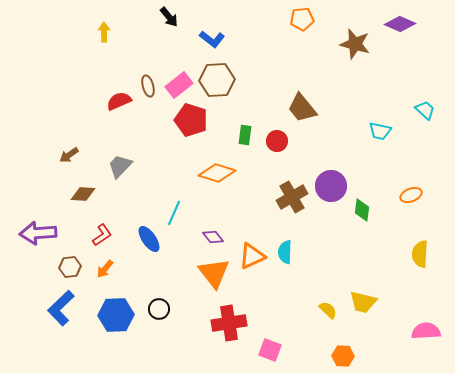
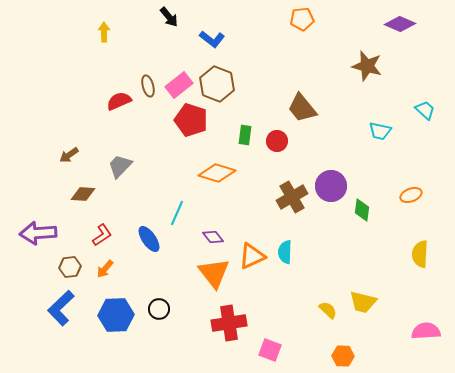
brown star at (355, 44): moved 12 px right, 22 px down
brown hexagon at (217, 80): moved 4 px down; rotated 24 degrees clockwise
cyan line at (174, 213): moved 3 px right
